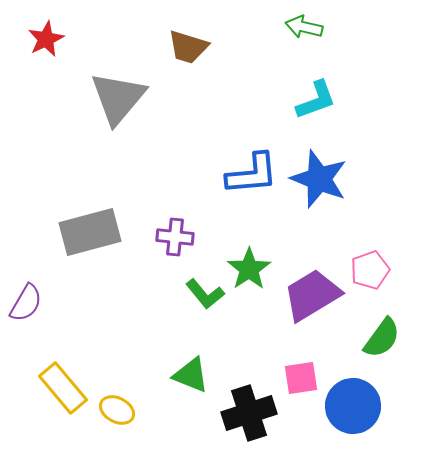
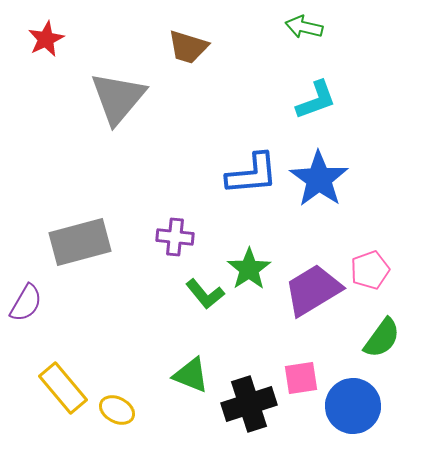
blue star: rotated 14 degrees clockwise
gray rectangle: moved 10 px left, 10 px down
purple trapezoid: moved 1 px right, 5 px up
black cross: moved 9 px up
